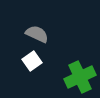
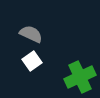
gray semicircle: moved 6 px left
